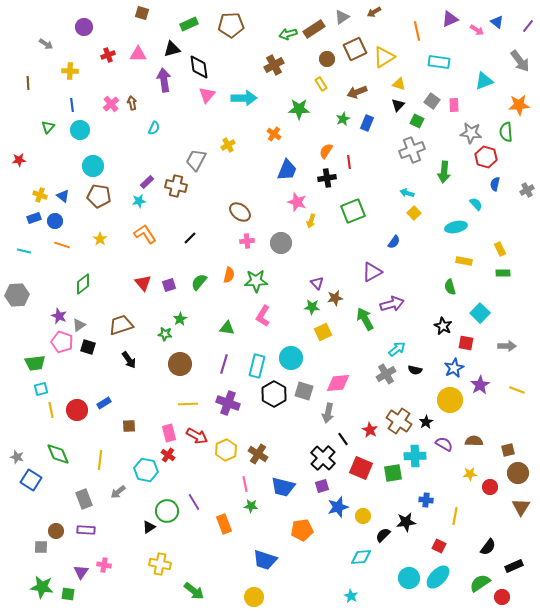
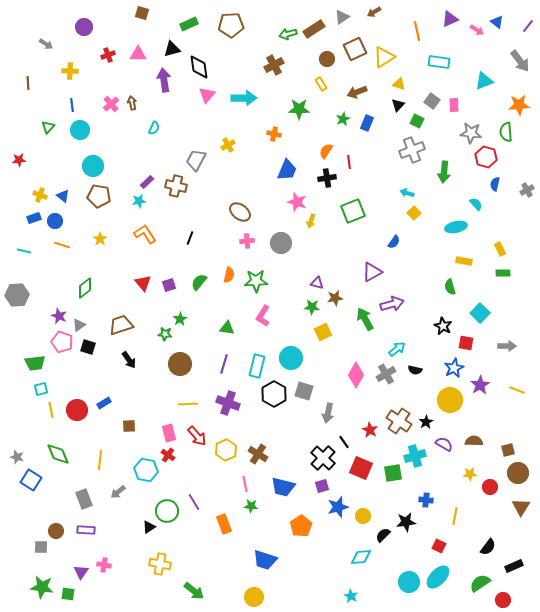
orange cross at (274, 134): rotated 24 degrees counterclockwise
black line at (190, 238): rotated 24 degrees counterclockwise
purple triangle at (317, 283): rotated 32 degrees counterclockwise
green diamond at (83, 284): moved 2 px right, 4 px down
pink diamond at (338, 383): moved 18 px right, 8 px up; rotated 55 degrees counterclockwise
red arrow at (197, 436): rotated 20 degrees clockwise
black line at (343, 439): moved 1 px right, 3 px down
cyan cross at (415, 456): rotated 15 degrees counterclockwise
orange pentagon at (302, 530): moved 1 px left, 4 px up; rotated 25 degrees counterclockwise
cyan circle at (409, 578): moved 4 px down
red circle at (502, 597): moved 1 px right, 3 px down
